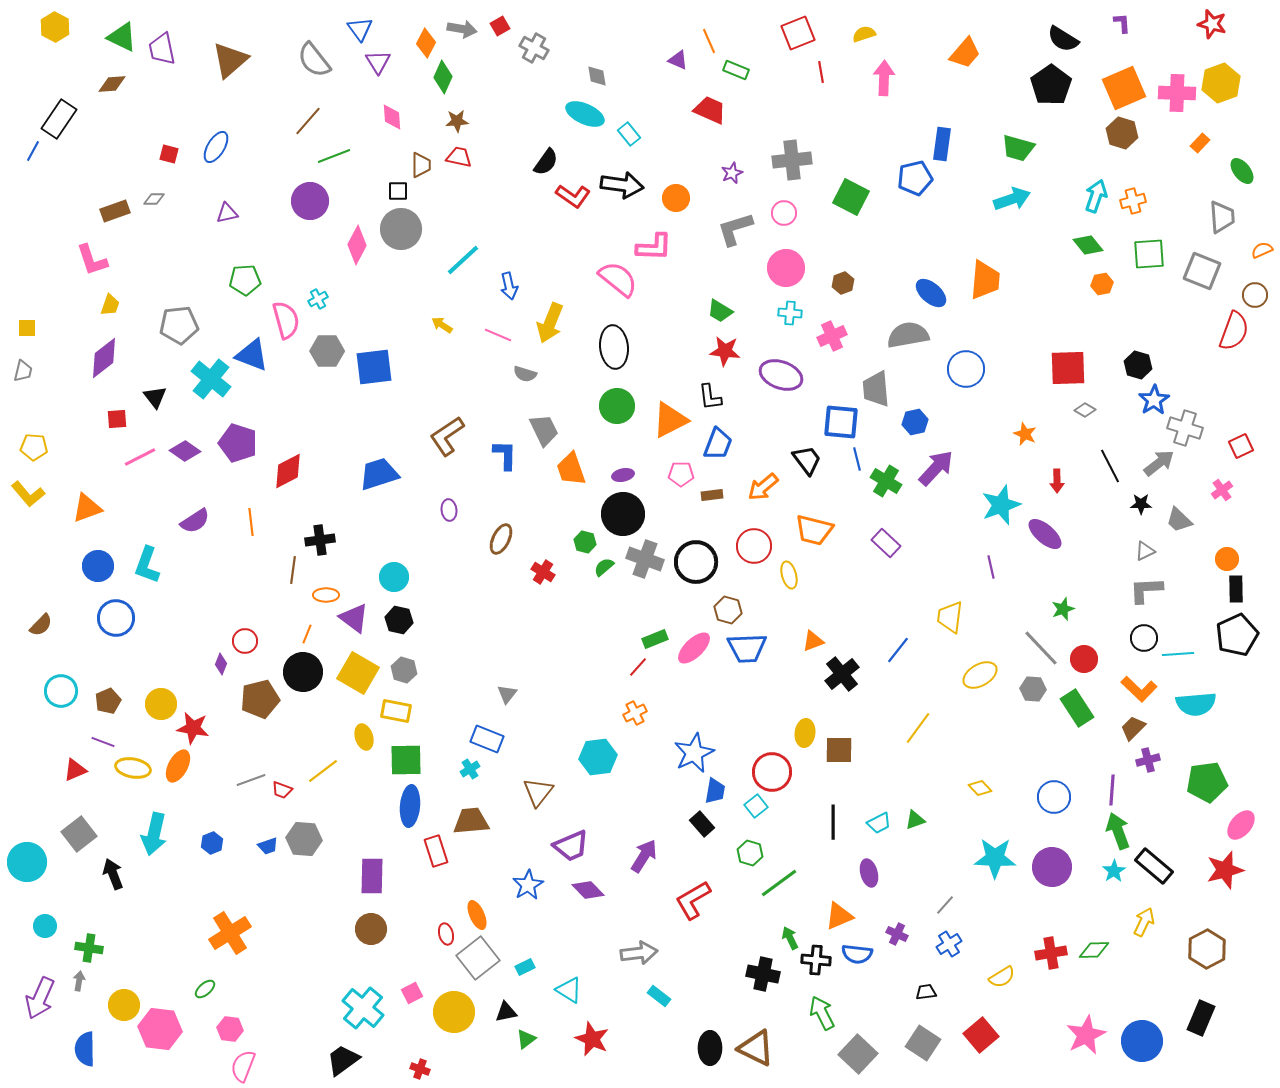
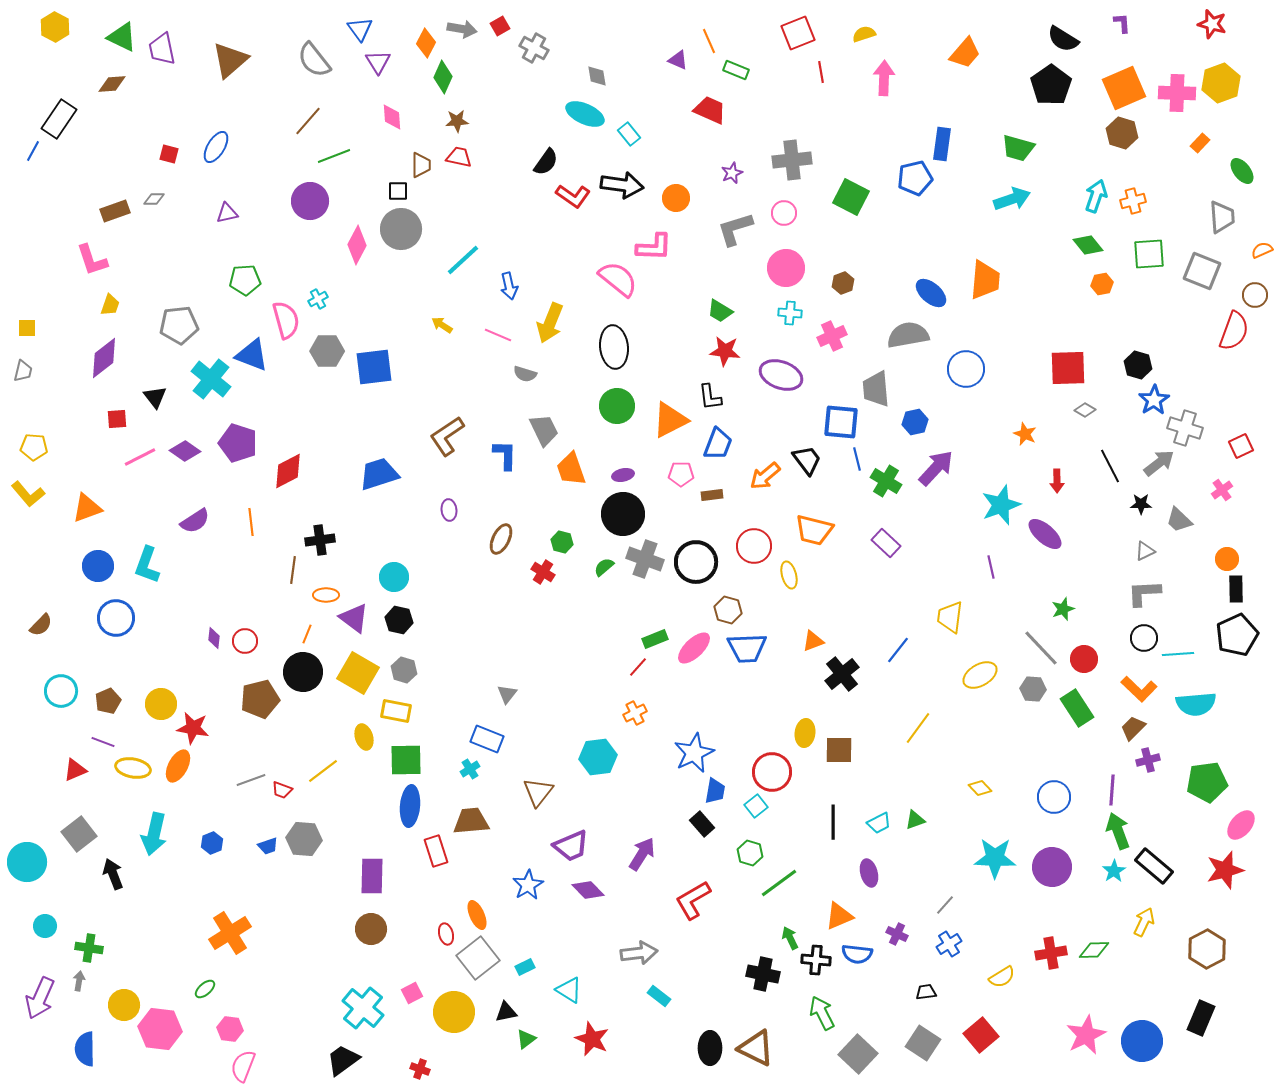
orange arrow at (763, 487): moved 2 px right, 11 px up
green hexagon at (585, 542): moved 23 px left
gray L-shape at (1146, 590): moved 2 px left, 3 px down
purple diamond at (221, 664): moved 7 px left, 26 px up; rotated 15 degrees counterclockwise
purple arrow at (644, 856): moved 2 px left, 2 px up
